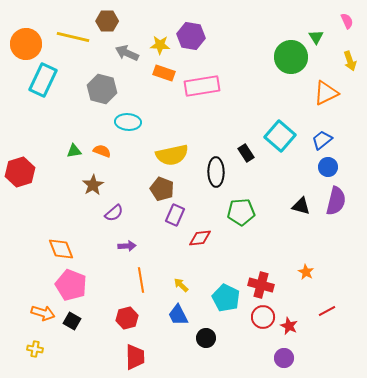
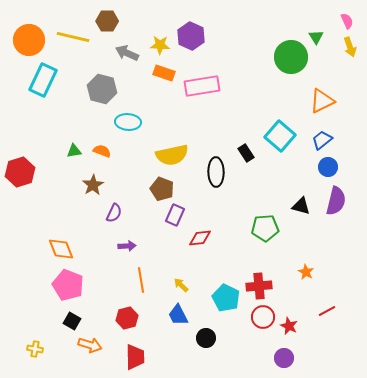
purple hexagon at (191, 36): rotated 16 degrees clockwise
orange circle at (26, 44): moved 3 px right, 4 px up
yellow arrow at (350, 61): moved 14 px up
orange triangle at (326, 93): moved 4 px left, 8 px down
green pentagon at (241, 212): moved 24 px right, 16 px down
purple semicircle at (114, 213): rotated 24 degrees counterclockwise
pink pentagon at (71, 285): moved 3 px left
red cross at (261, 285): moved 2 px left, 1 px down; rotated 20 degrees counterclockwise
orange arrow at (43, 313): moved 47 px right, 32 px down
